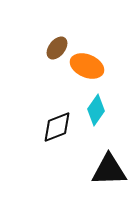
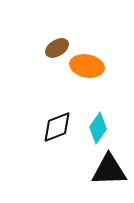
brown ellipse: rotated 20 degrees clockwise
orange ellipse: rotated 12 degrees counterclockwise
cyan diamond: moved 2 px right, 18 px down
